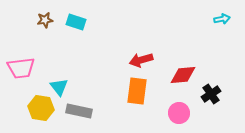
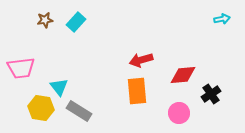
cyan rectangle: rotated 66 degrees counterclockwise
orange rectangle: rotated 12 degrees counterclockwise
gray rectangle: rotated 20 degrees clockwise
